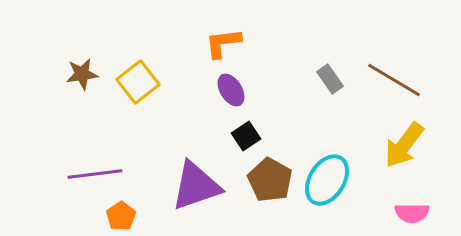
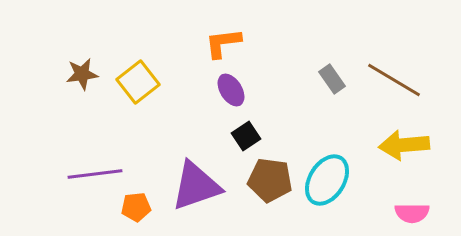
gray rectangle: moved 2 px right
yellow arrow: rotated 48 degrees clockwise
brown pentagon: rotated 21 degrees counterclockwise
orange pentagon: moved 15 px right, 9 px up; rotated 28 degrees clockwise
